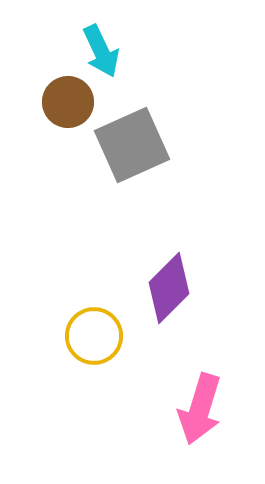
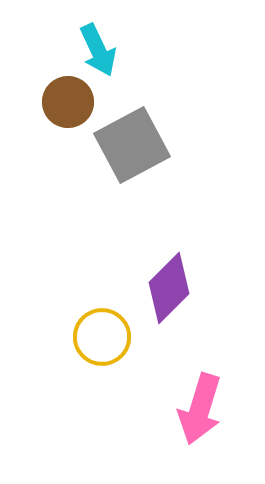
cyan arrow: moved 3 px left, 1 px up
gray square: rotated 4 degrees counterclockwise
yellow circle: moved 8 px right, 1 px down
